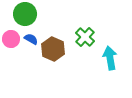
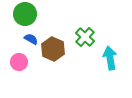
pink circle: moved 8 px right, 23 px down
